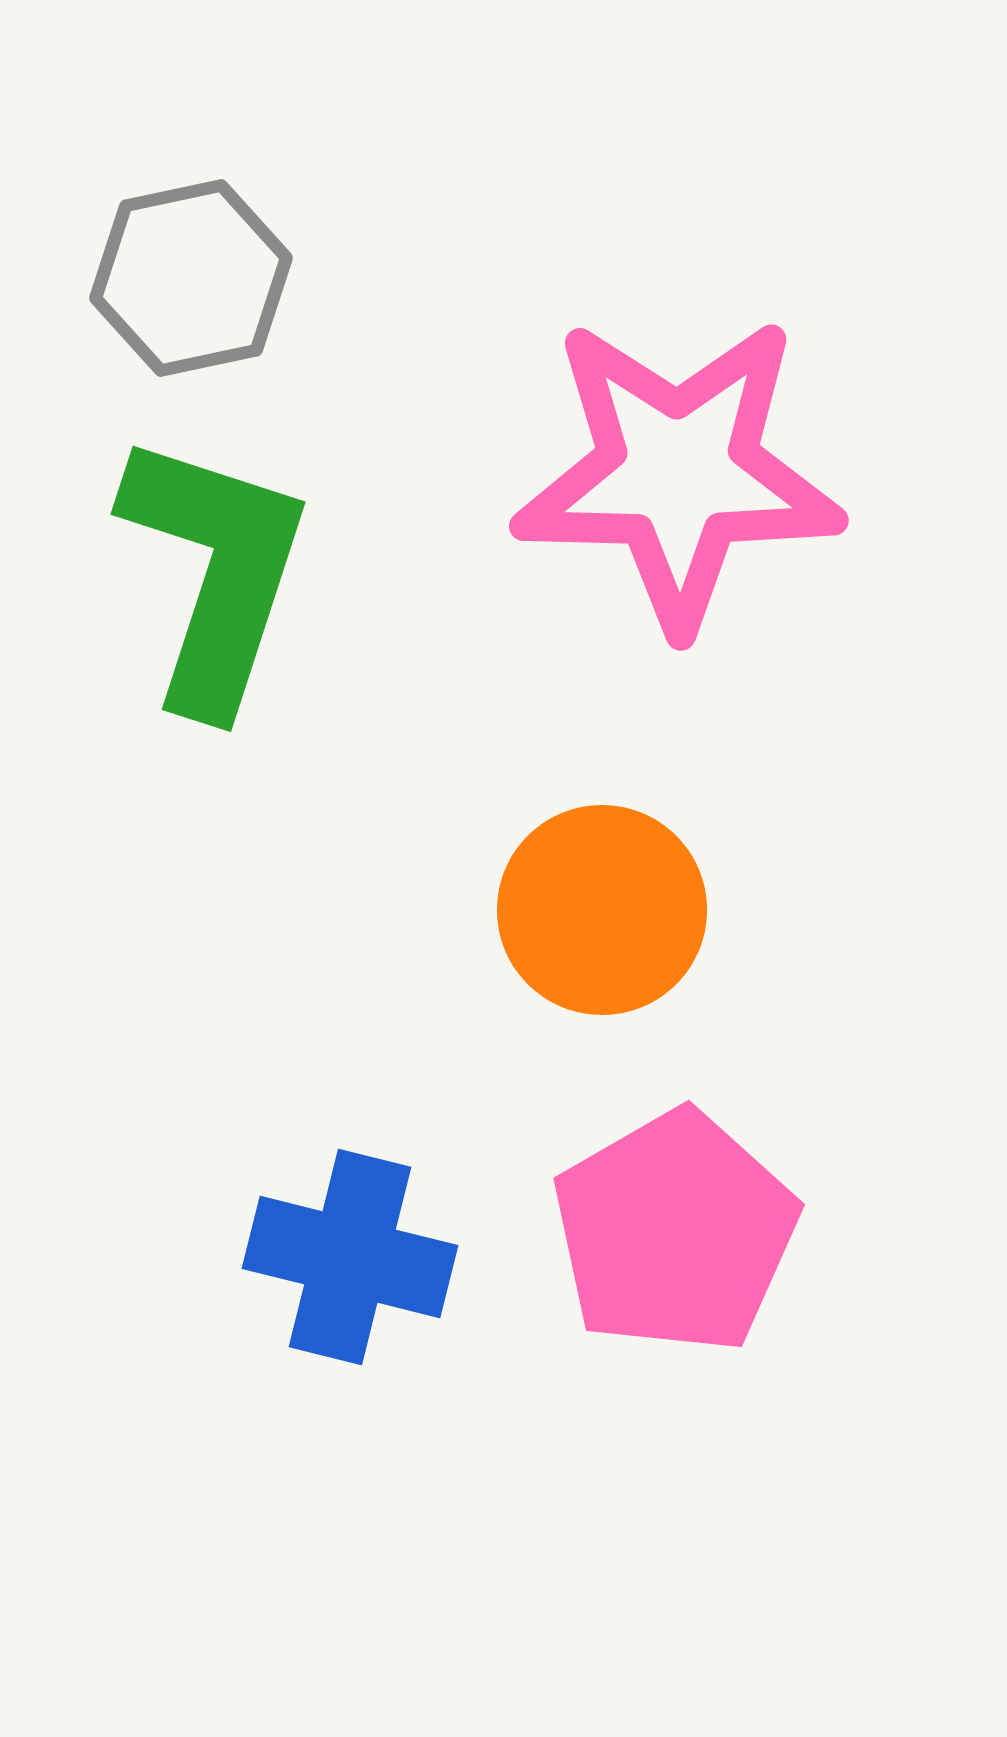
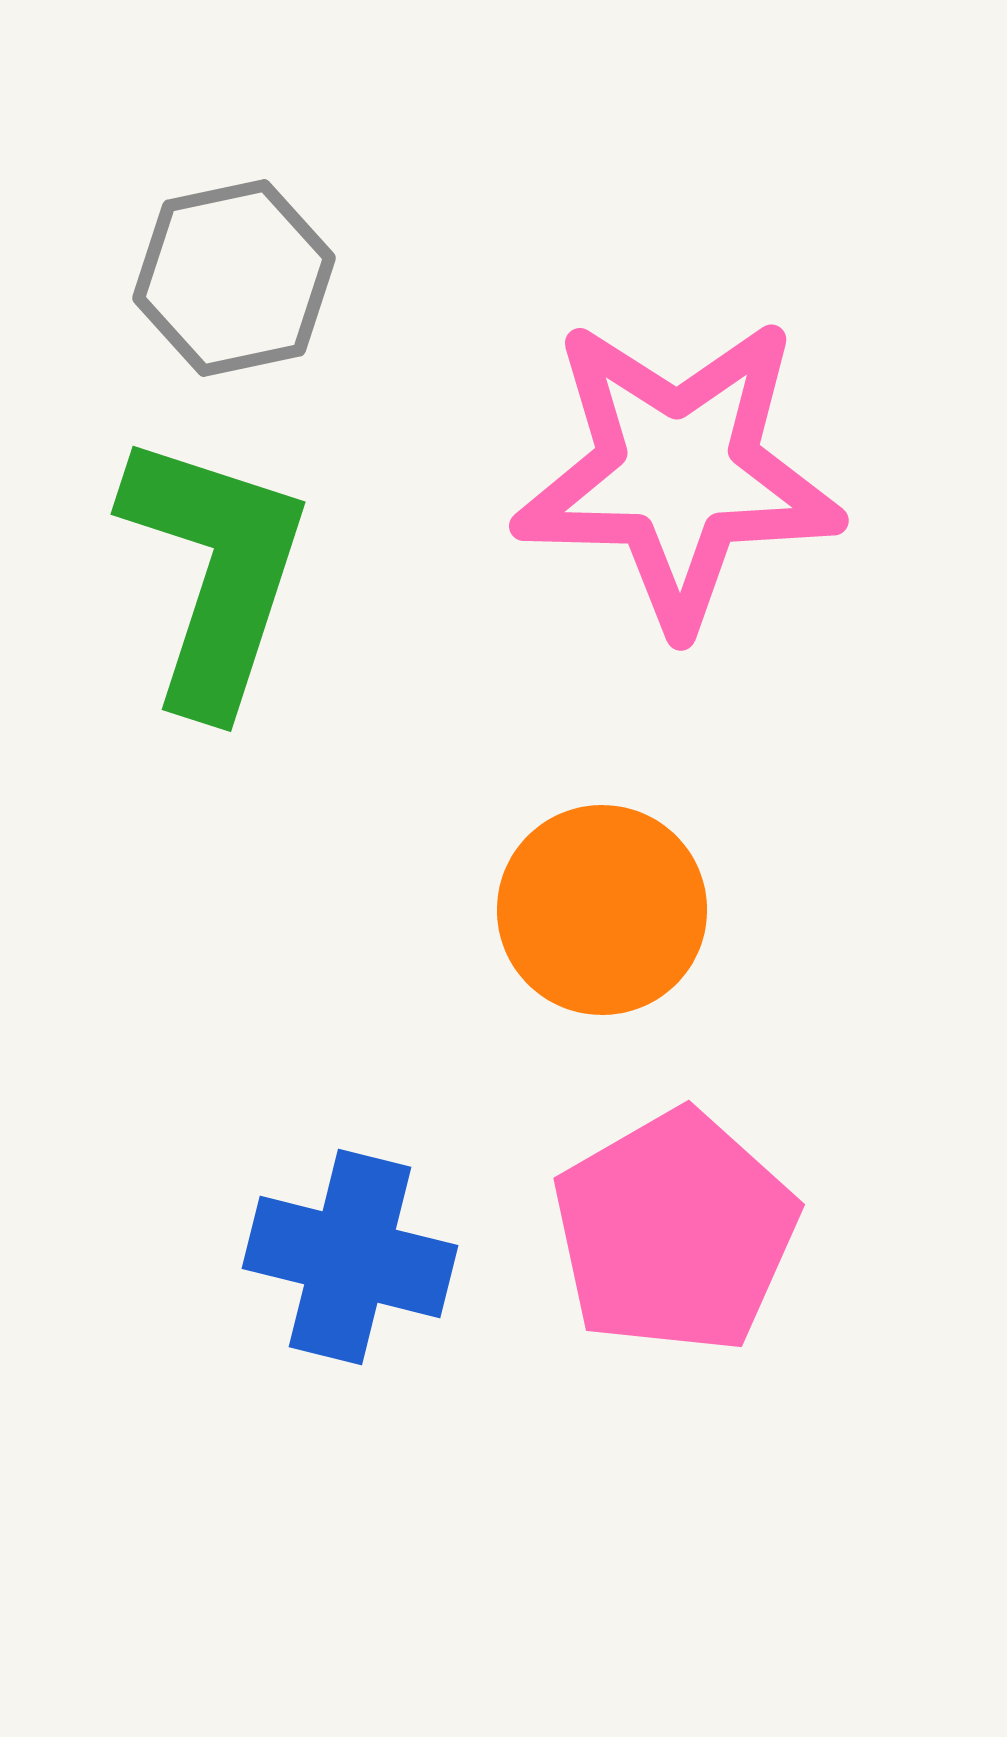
gray hexagon: moved 43 px right
